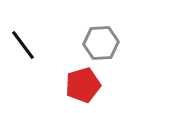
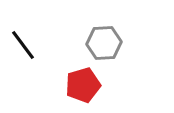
gray hexagon: moved 3 px right
